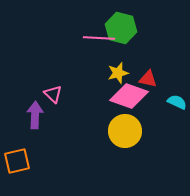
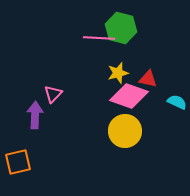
pink triangle: rotated 30 degrees clockwise
orange square: moved 1 px right, 1 px down
